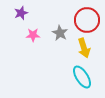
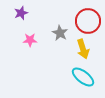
red circle: moved 1 px right, 1 px down
pink star: moved 3 px left, 5 px down
yellow arrow: moved 1 px left, 1 px down
cyan ellipse: moved 1 px right; rotated 20 degrees counterclockwise
